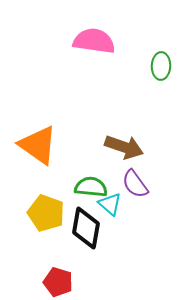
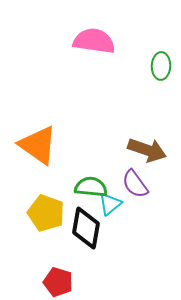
brown arrow: moved 23 px right, 3 px down
cyan triangle: rotated 40 degrees clockwise
